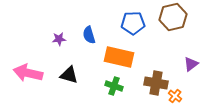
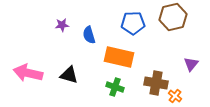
purple star: moved 3 px right, 14 px up
purple triangle: rotated 14 degrees counterclockwise
green cross: moved 1 px right, 1 px down
